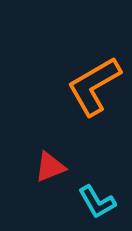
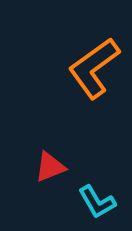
orange L-shape: moved 18 px up; rotated 6 degrees counterclockwise
